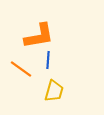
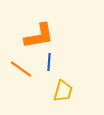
blue line: moved 1 px right, 2 px down
yellow trapezoid: moved 9 px right
